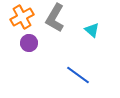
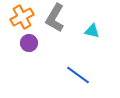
cyan triangle: moved 1 px down; rotated 28 degrees counterclockwise
